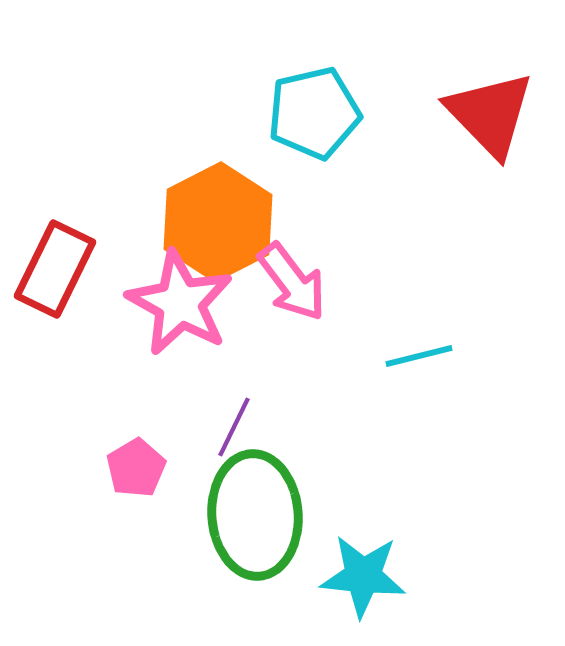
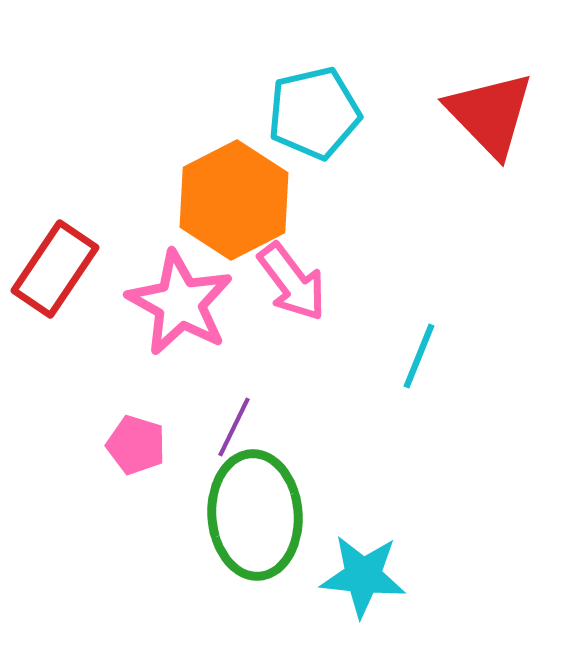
orange hexagon: moved 16 px right, 22 px up
red rectangle: rotated 8 degrees clockwise
cyan line: rotated 54 degrees counterclockwise
pink pentagon: moved 23 px up; rotated 24 degrees counterclockwise
